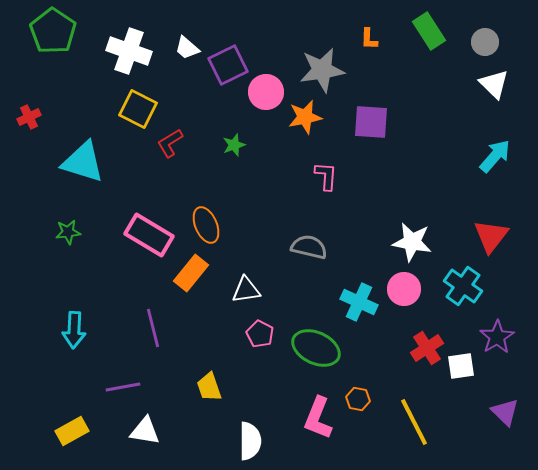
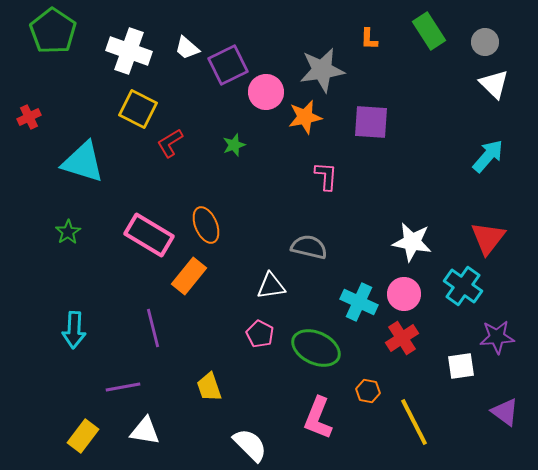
cyan arrow at (495, 156): moved 7 px left
green star at (68, 232): rotated 25 degrees counterclockwise
red triangle at (491, 236): moved 3 px left, 2 px down
orange rectangle at (191, 273): moved 2 px left, 3 px down
pink circle at (404, 289): moved 5 px down
white triangle at (246, 290): moved 25 px right, 4 px up
purple star at (497, 337): rotated 28 degrees clockwise
red cross at (427, 348): moved 25 px left, 10 px up
orange hexagon at (358, 399): moved 10 px right, 8 px up
purple triangle at (505, 412): rotated 8 degrees counterclockwise
yellow rectangle at (72, 431): moved 11 px right, 5 px down; rotated 24 degrees counterclockwise
white semicircle at (250, 441): moved 4 px down; rotated 45 degrees counterclockwise
